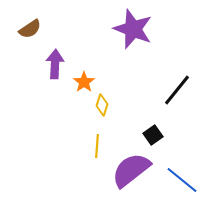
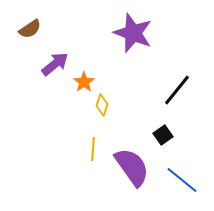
purple star: moved 4 px down
purple arrow: rotated 48 degrees clockwise
black square: moved 10 px right
yellow line: moved 4 px left, 3 px down
purple semicircle: moved 1 px right, 3 px up; rotated 93 degrees clockwise
